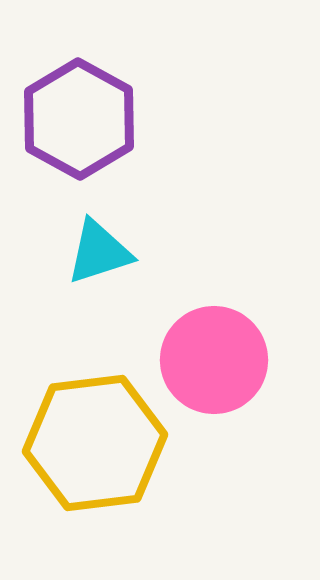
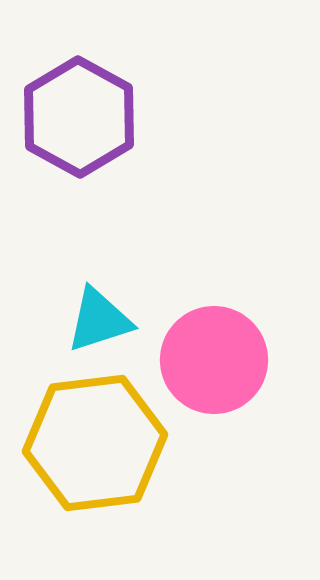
purple hexagon: moved 2 px up
cyan triangle: moved 68 px down
